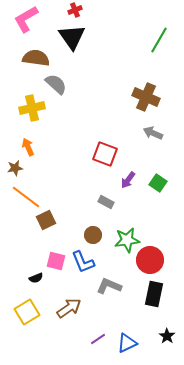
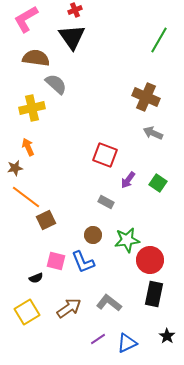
red square: moved 1 px down
gray L-shape: moved 17 px down; rotated 15 degrees clockwise
